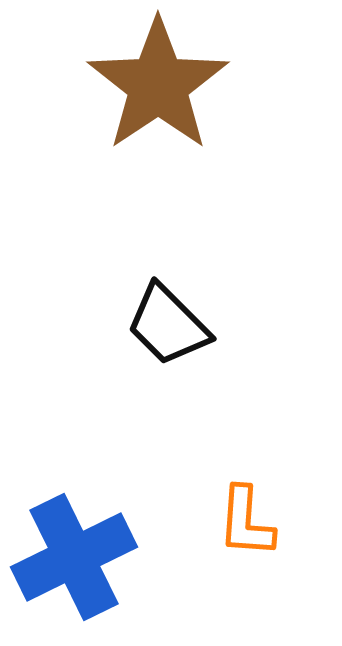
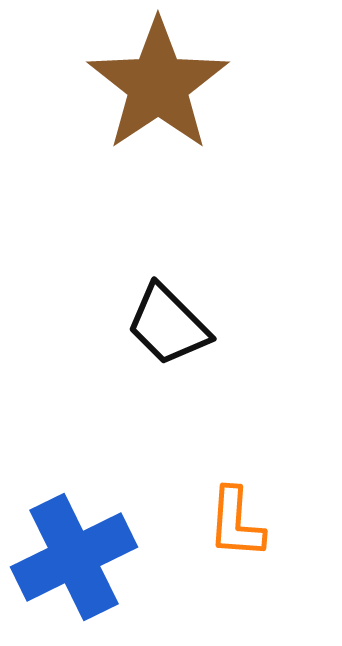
orange L-shape: moved 10 px left, 1 px down
